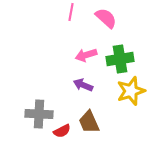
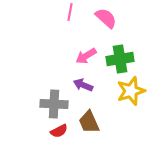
pink line: moved 1 px left
pink arrow: moved 1 px down; rotated 15 degrees counterclockwise
gray cross: moved 15 px right, 10 px up
red semicircle: moved 3 px left
